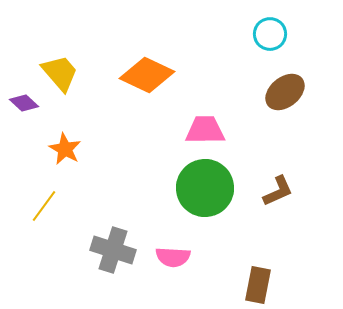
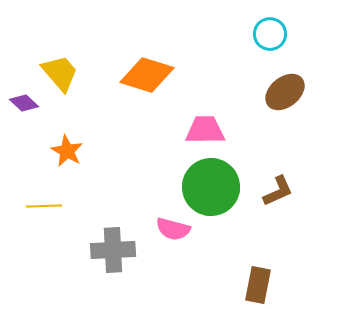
orange diamond: rotated 8 degrees counterclockwise
orange star: moved 2 px right, 2 px down
green circle: moved 6 px right, 1 px up
yellow line: rotated 52 degrees clockwise
gray cross: rotated 21 degrees counterclockwise
pink semicircle: moved 28 px up; rotated 12 degrees clockwise
